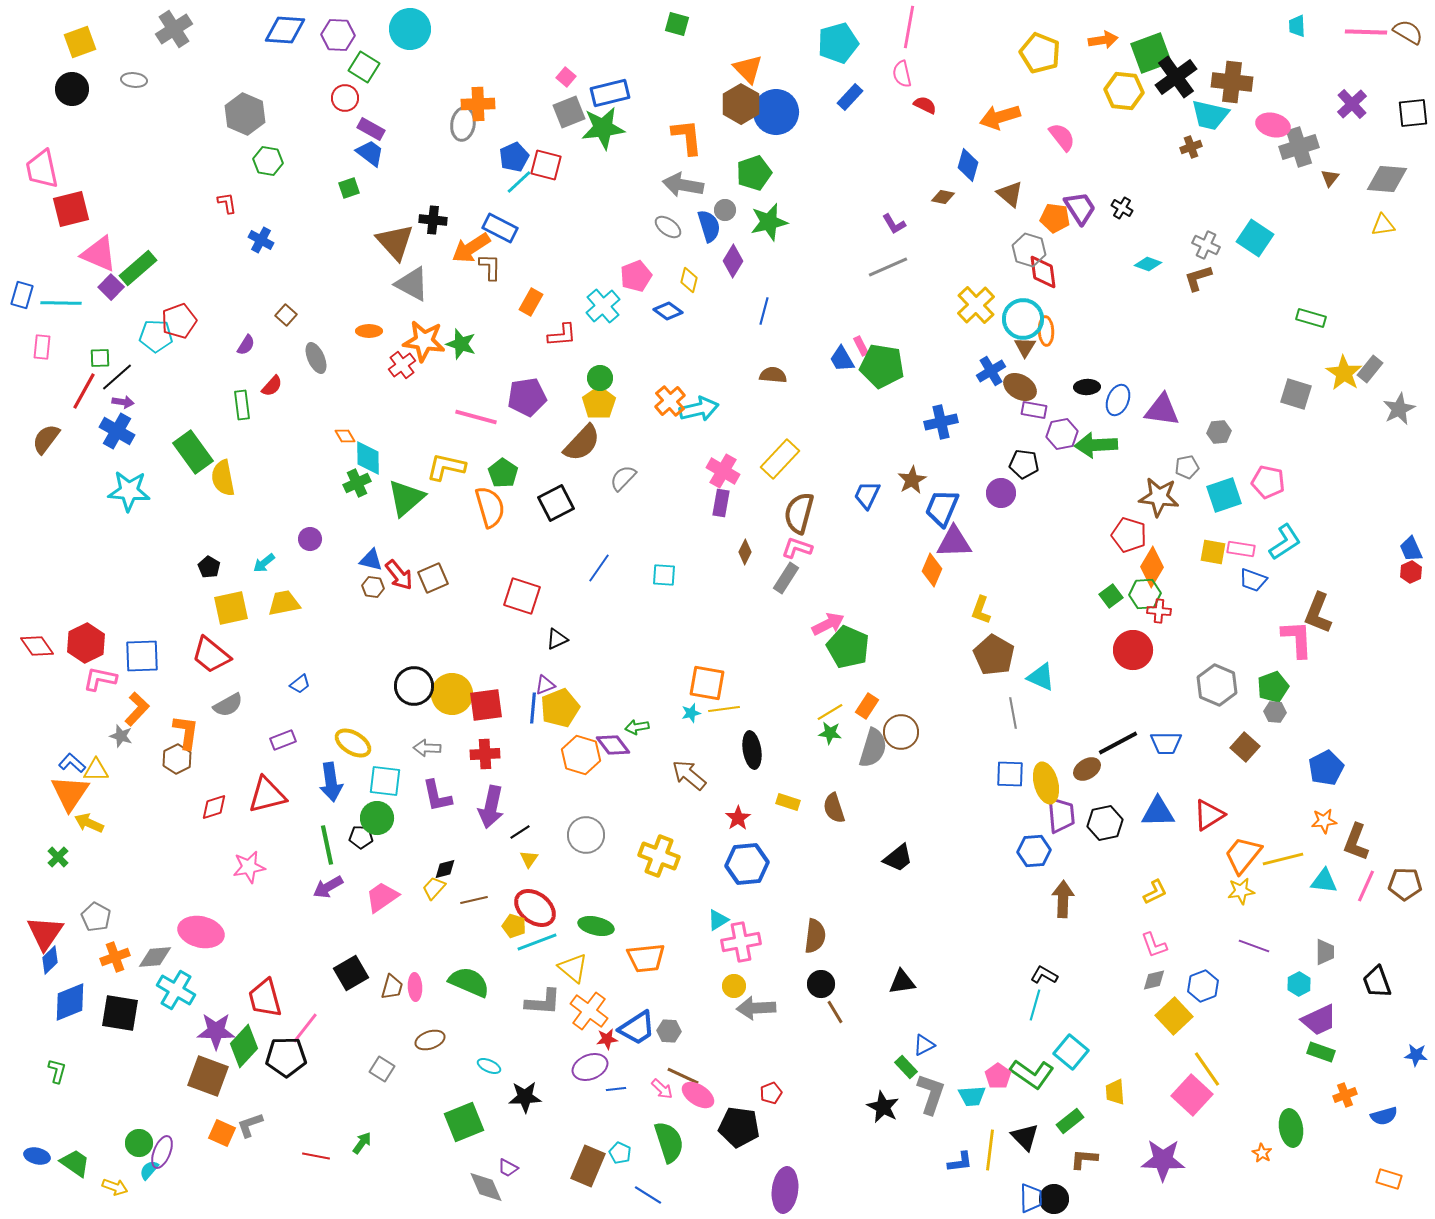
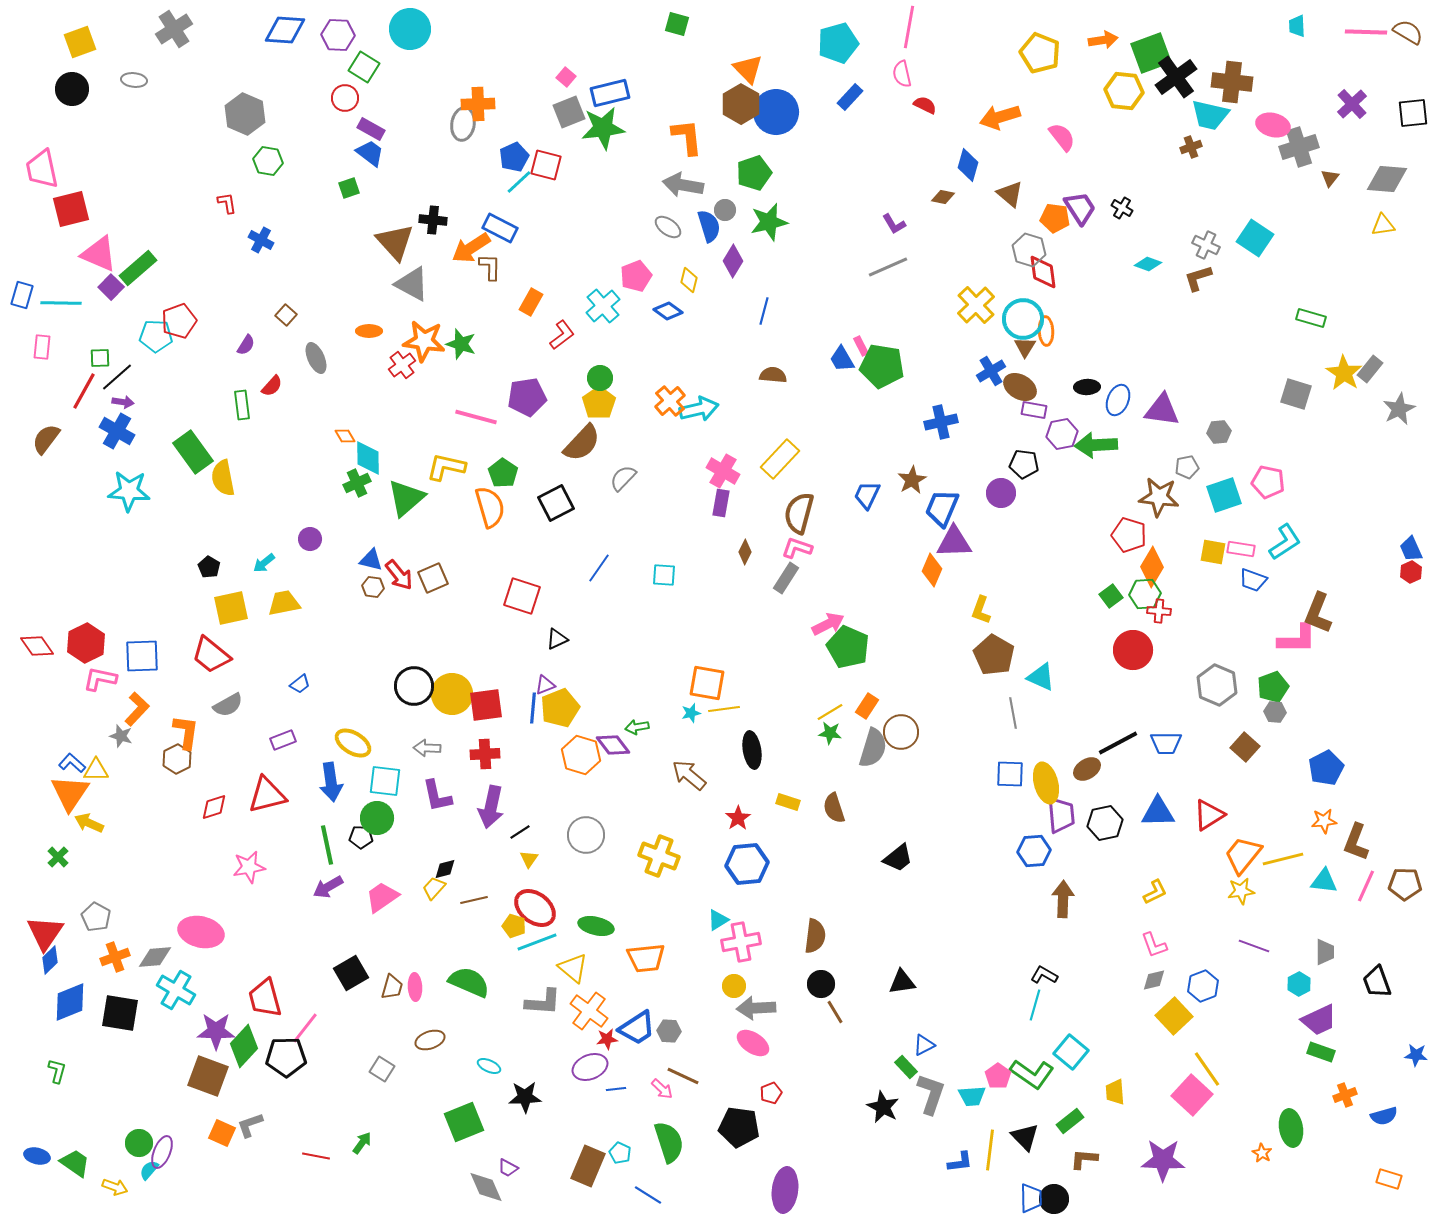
red L-shape at (562, 335): rotated 32 degrees counterclockwise
pink L-shape at (1297, 639): rotated 93 degrees clockwise
pink ellipse at (698, 1095): moved 55 px right, 52 px up
